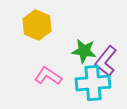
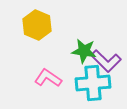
purple L-shape: rotated 84 degrees counterclockwise
pink L-shape: moved 2 px down
